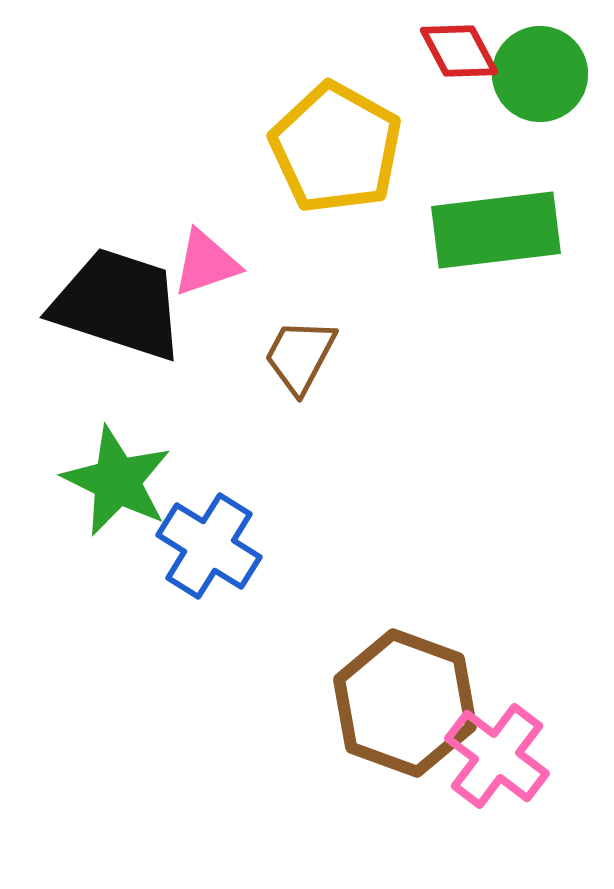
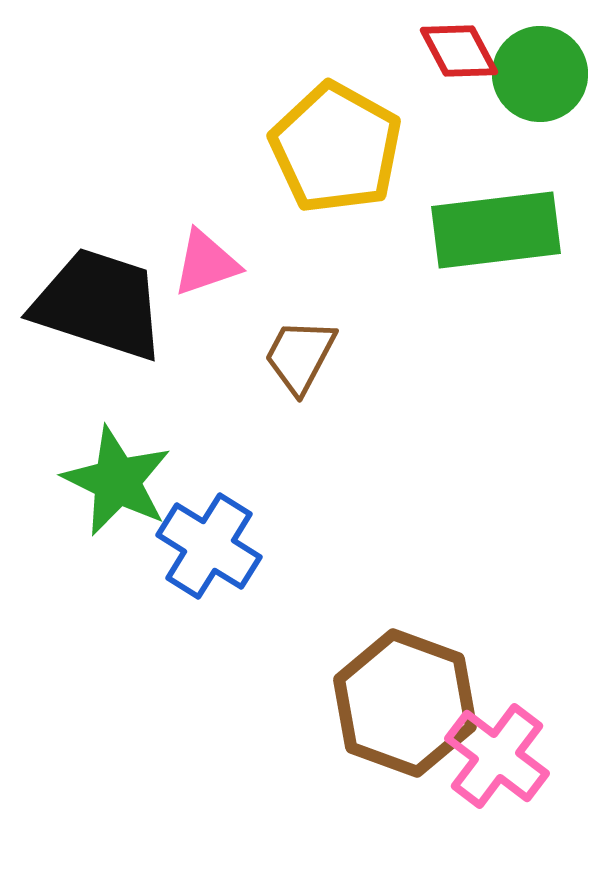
black trapezoid: moved 19 px left
